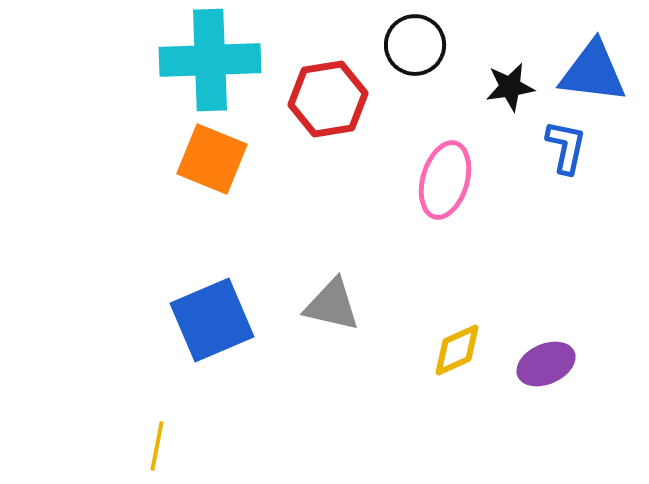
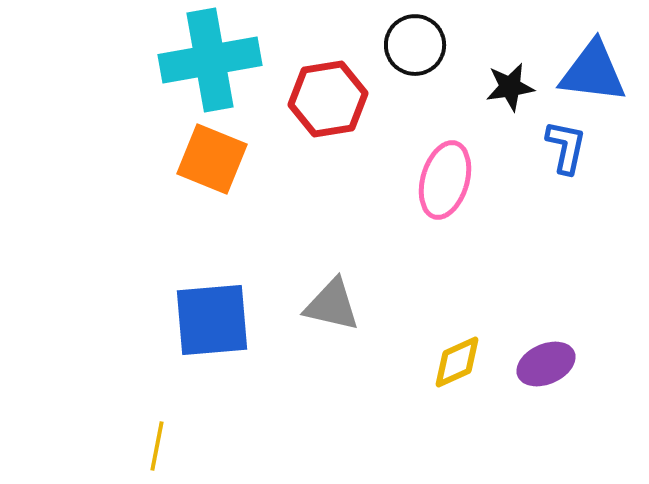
cyan cross: rotated 8 degrees counterclockwise
blue square: rotated 18 degrees clockwise
yellow diamond: moved 12 px down
